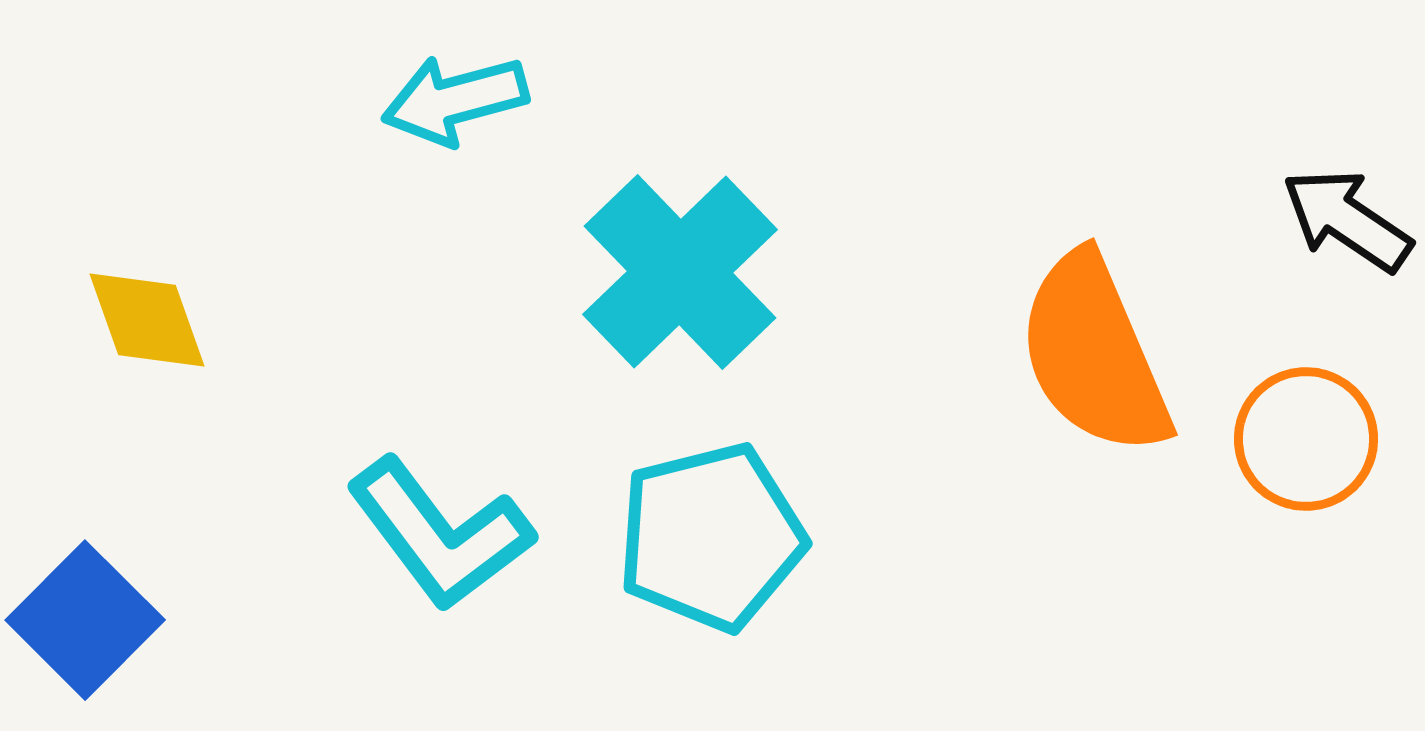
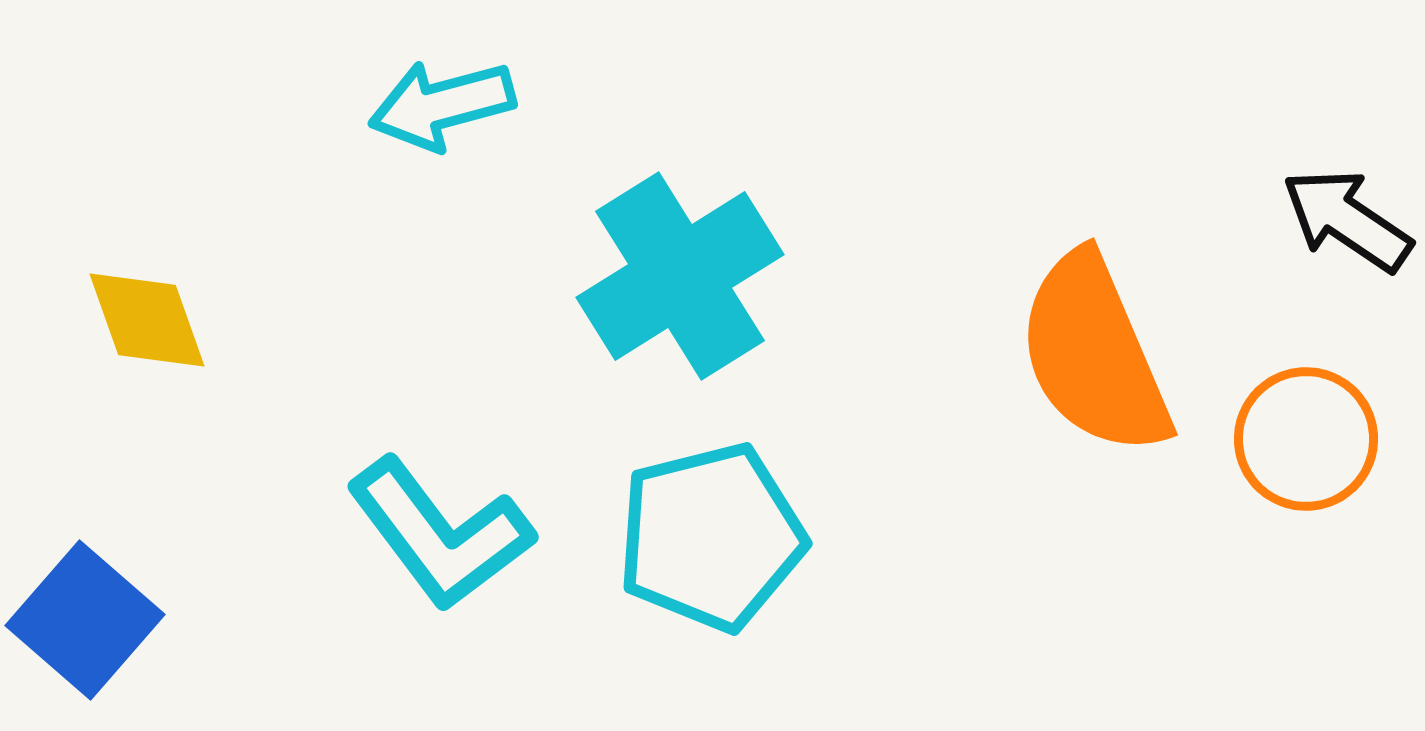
cyan arrow: moved 13 px left, 5 px down
cyan cross: moved 4 px down; rotated 12 degrees clockwise
blue square: rotated 4 degrees counterclockwise
